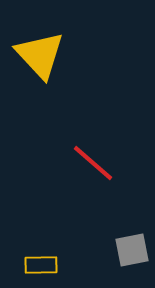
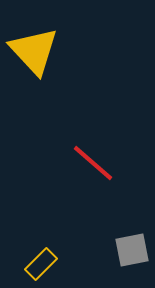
yellow triangle: moved 6 px left, 4 px up
yellow rectangle: moved 1 px up; rotated 44 degrees counterclockwise
